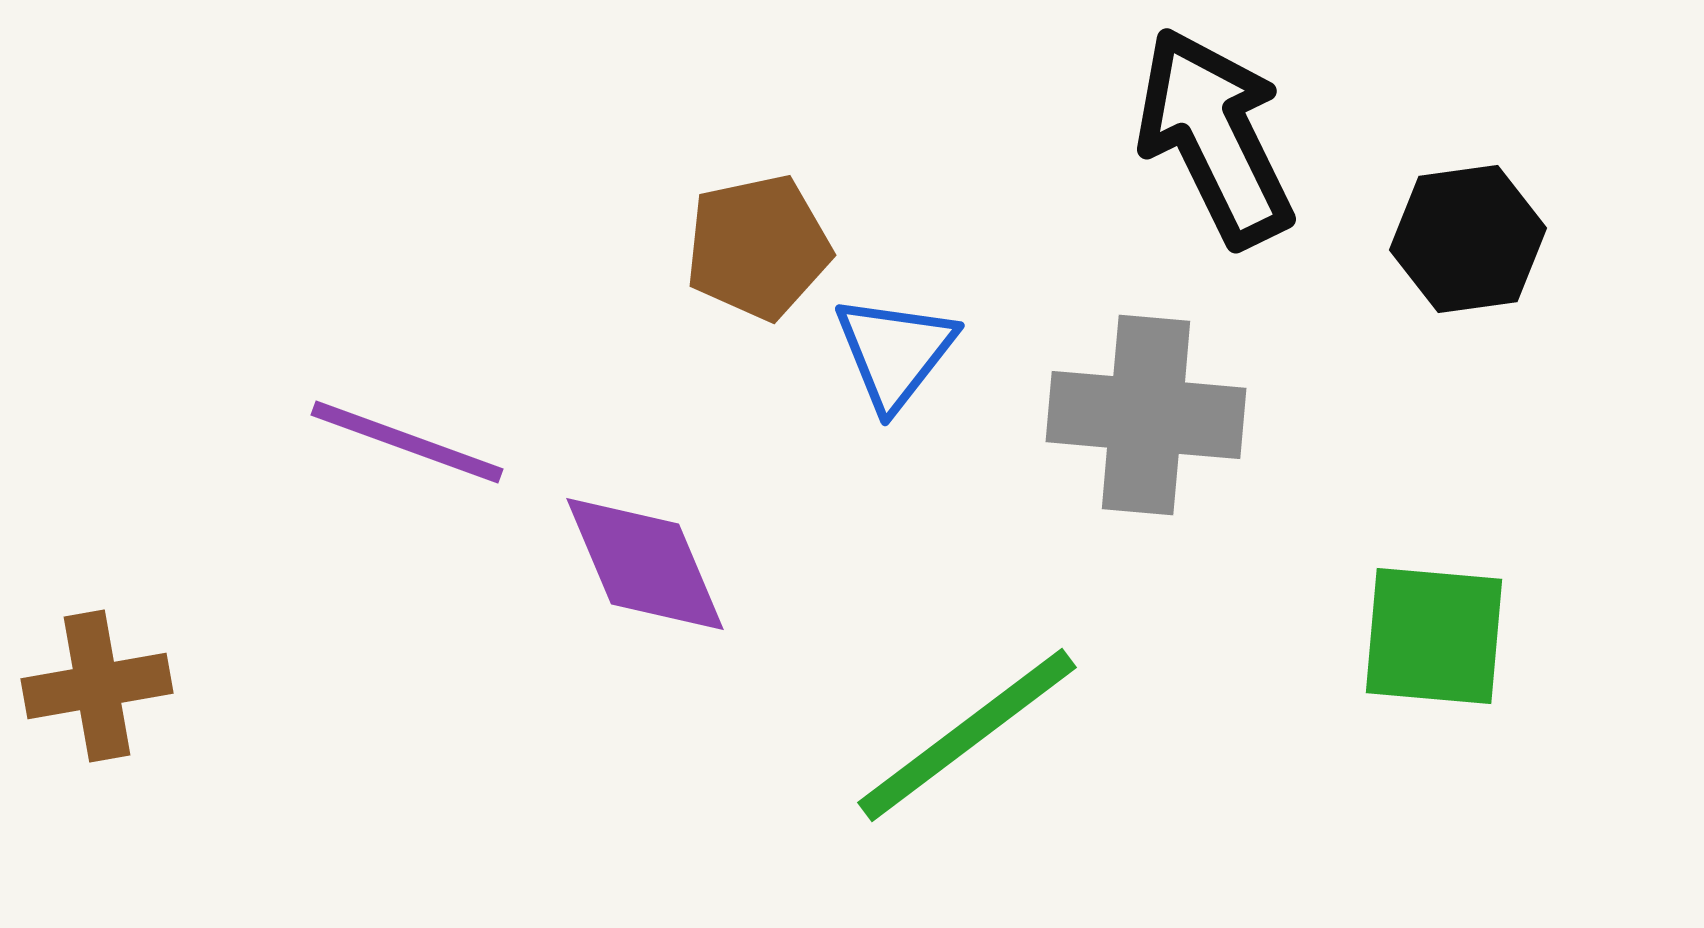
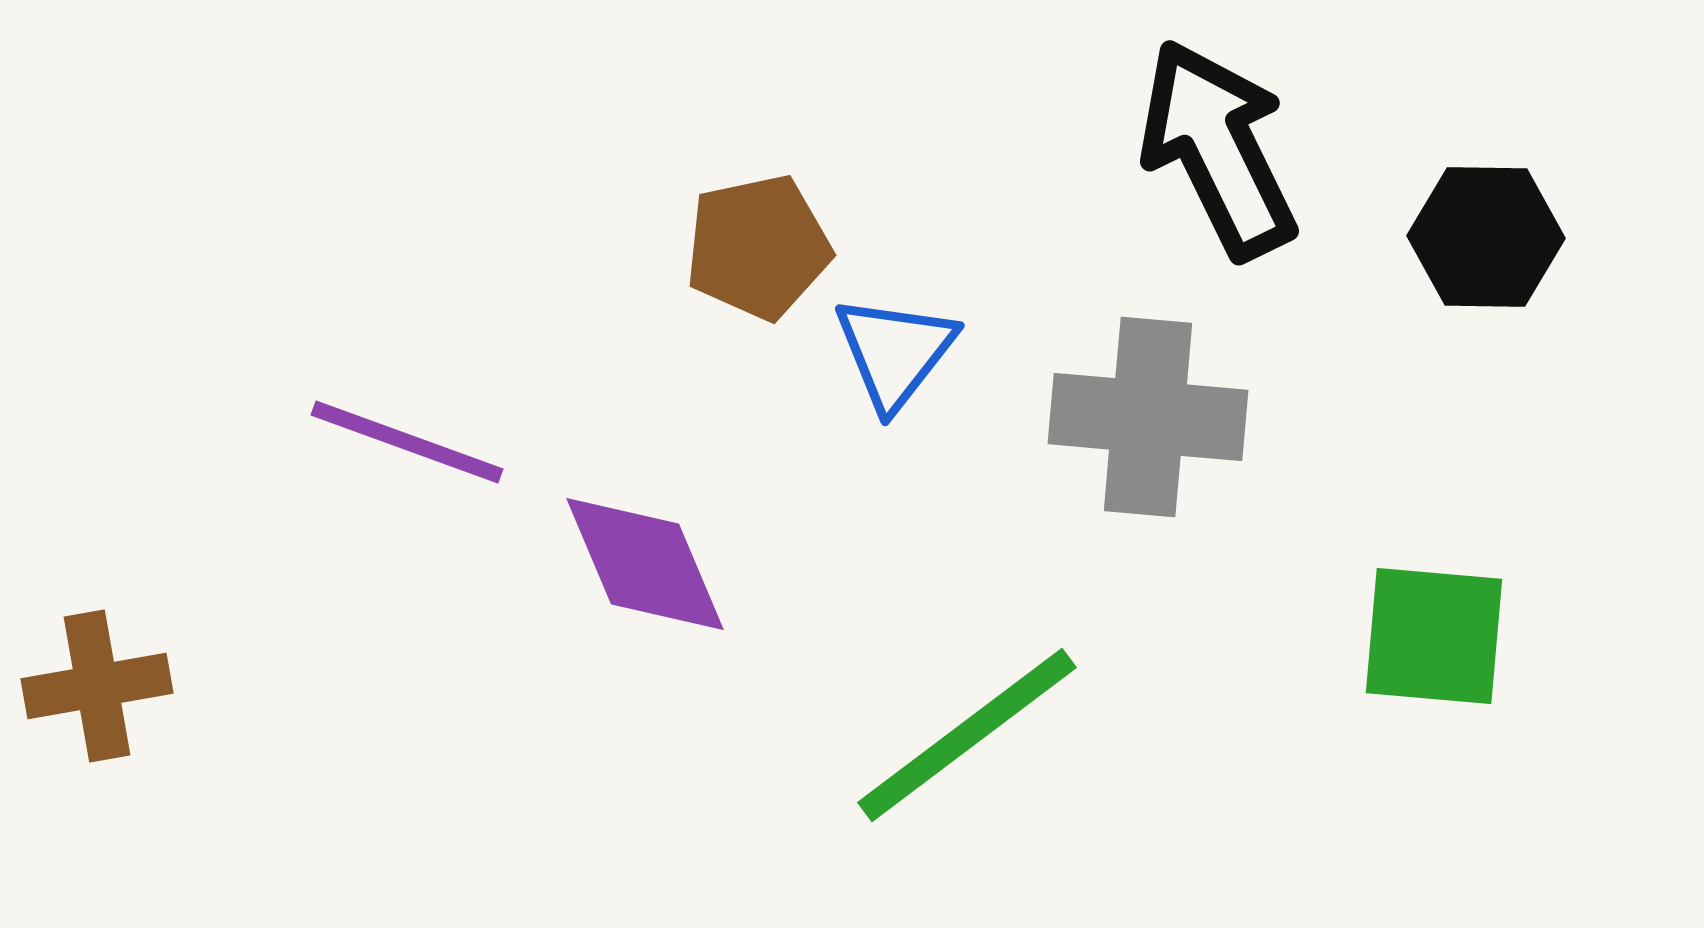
black arrow: moved 3 px right, 12 px down
black hexagon: moved 18 px right, 2 px up; rotated 9 degrees clockwise
gray cross: moved 2 px right, 2 px down
